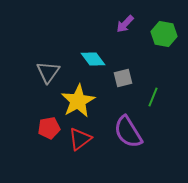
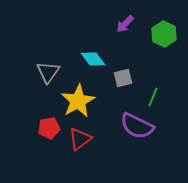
green hexagon: rotated 15 degrees clockwise
purple semicircle: moved 9 px right, 6 px up; rotated 32 degrees counterclockwise
